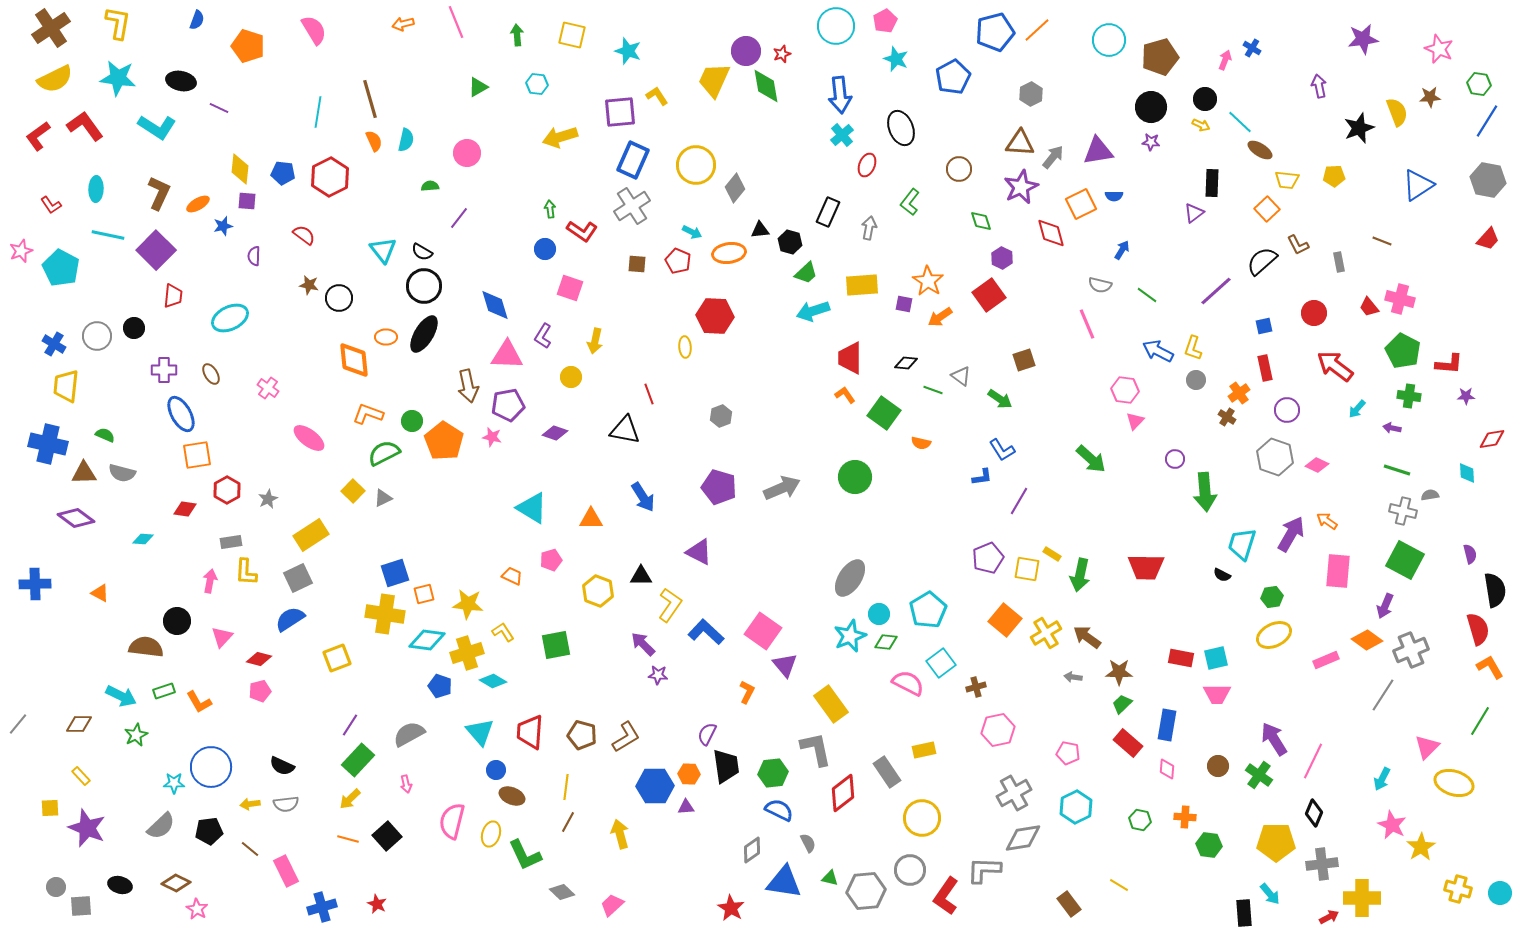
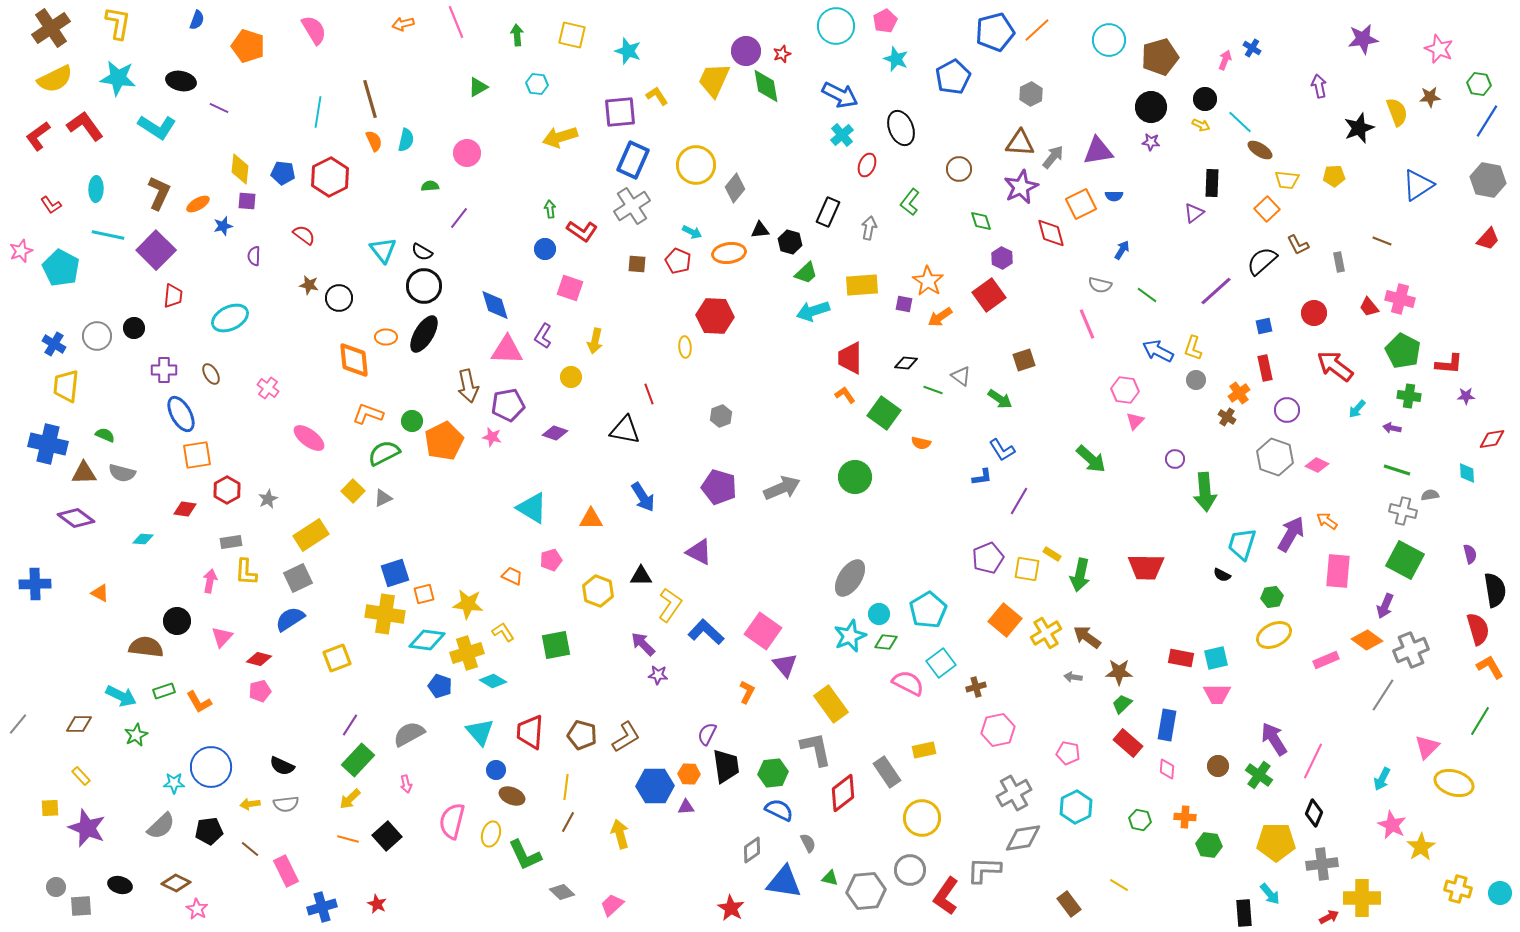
blue arrow at (840, 95): rotated 57 degrees counterclockwise
pink triangle at (507, 355): moved 5 px up
orange pentagon at (444, 441): rotated 12 degrees clockwise
